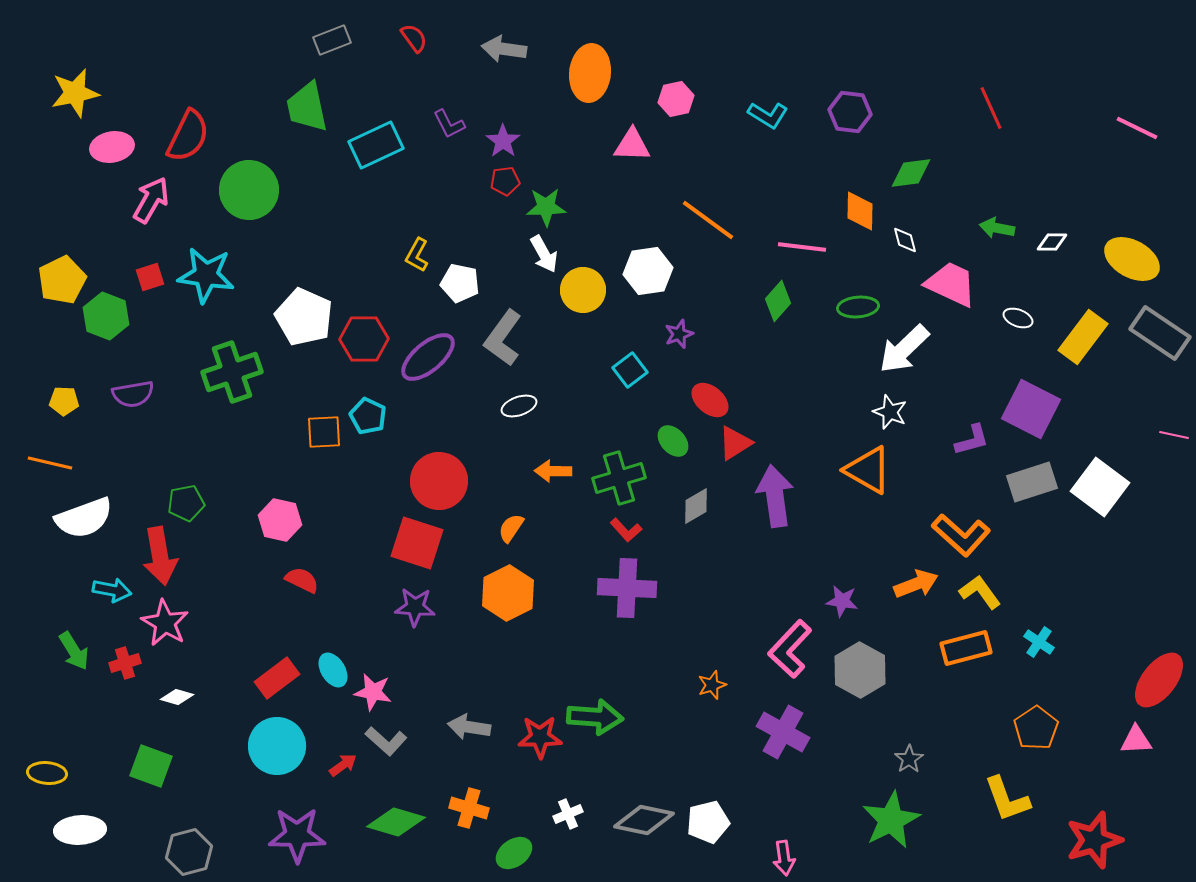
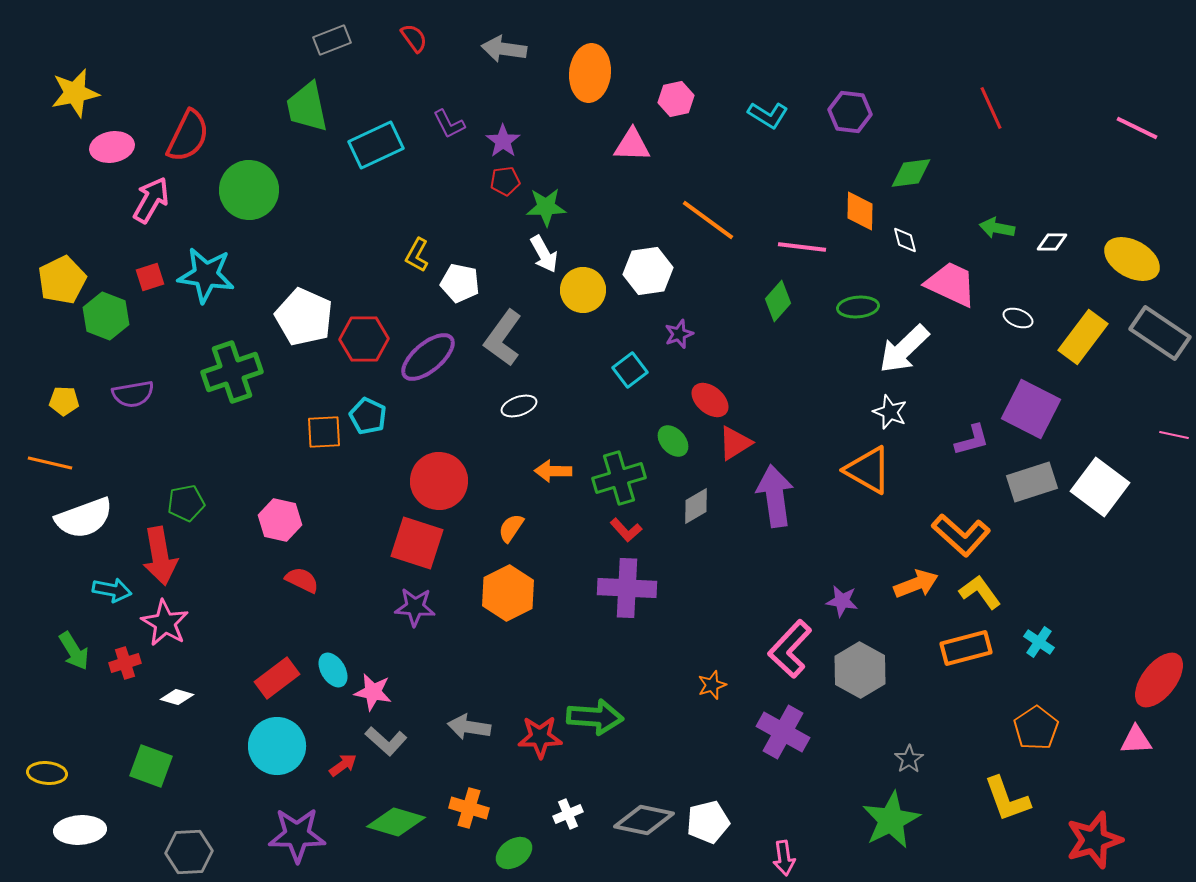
gray hexagon at (189, 852): rotated 12 degrees clockwise
